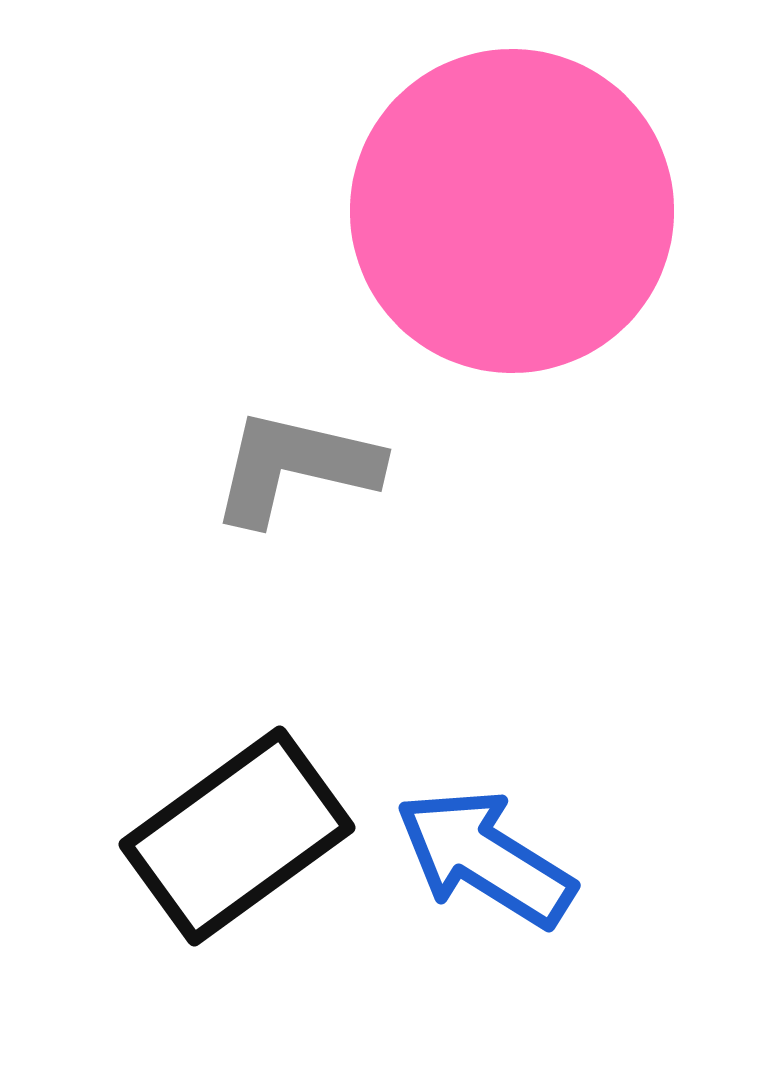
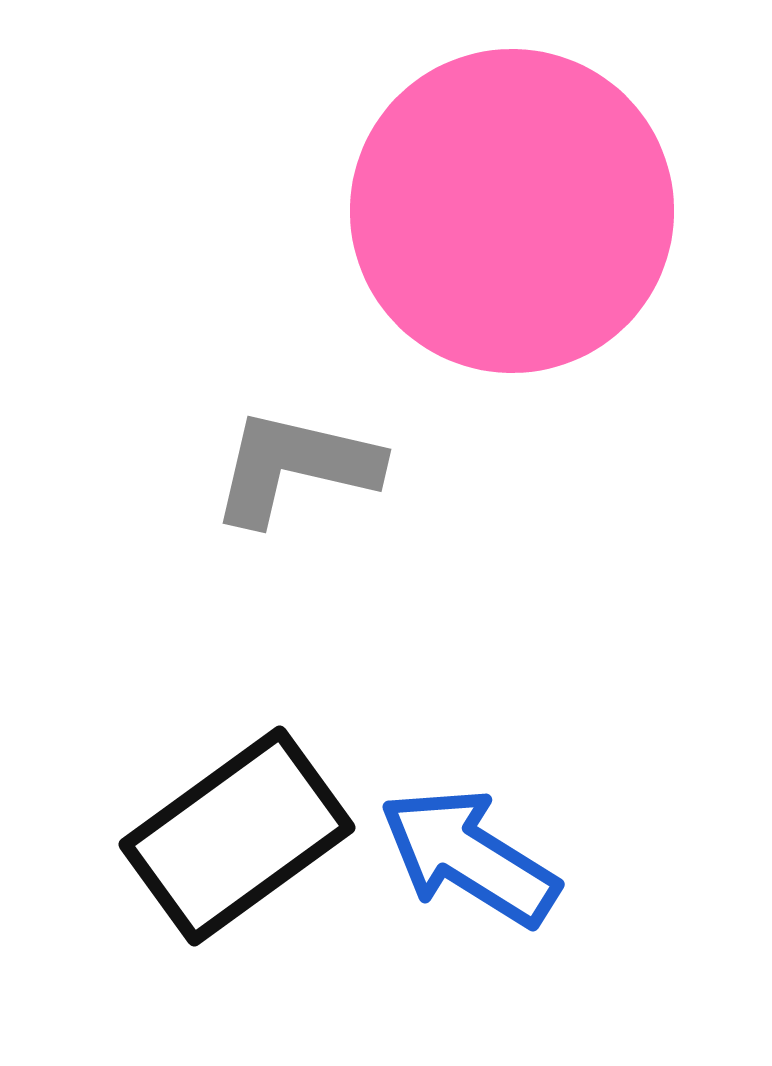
blue arrow: moved 16 px left, 1 px up
